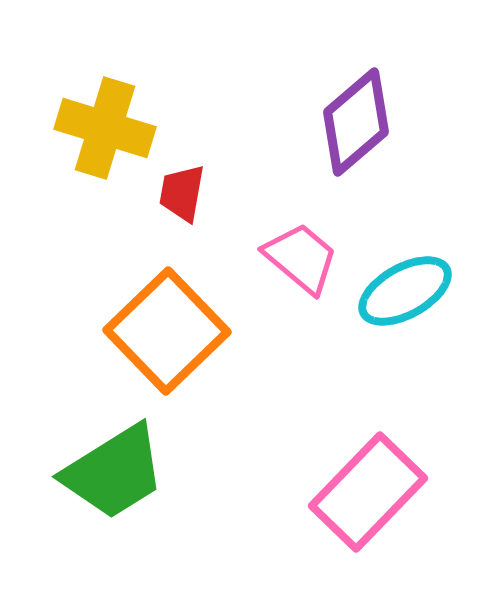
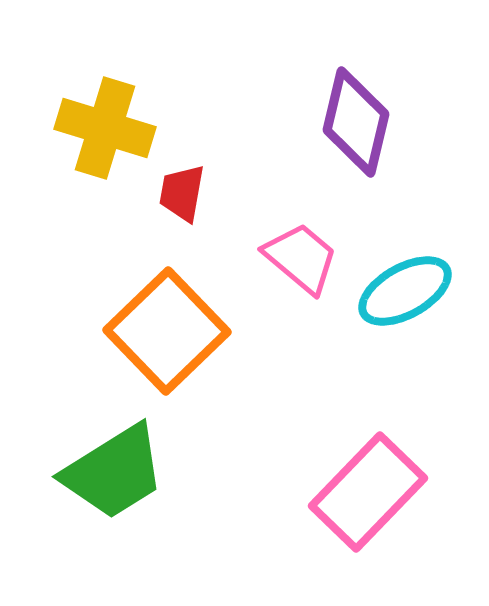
purple diamond: rotated 36 degrees counterclockwise
